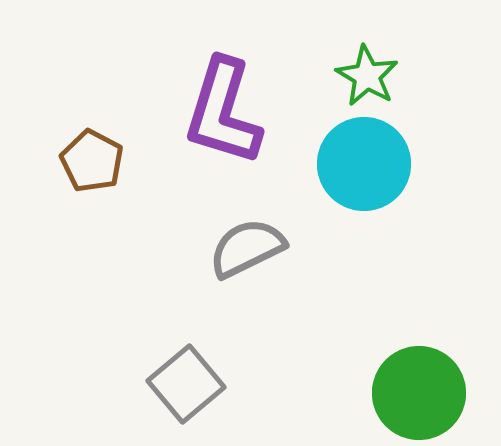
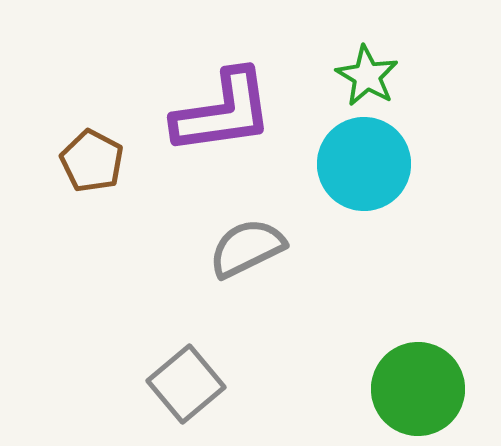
purple L-shape: rotated 115 degrees counterclockwise
green circle: moved 1 px left, 4 px up
